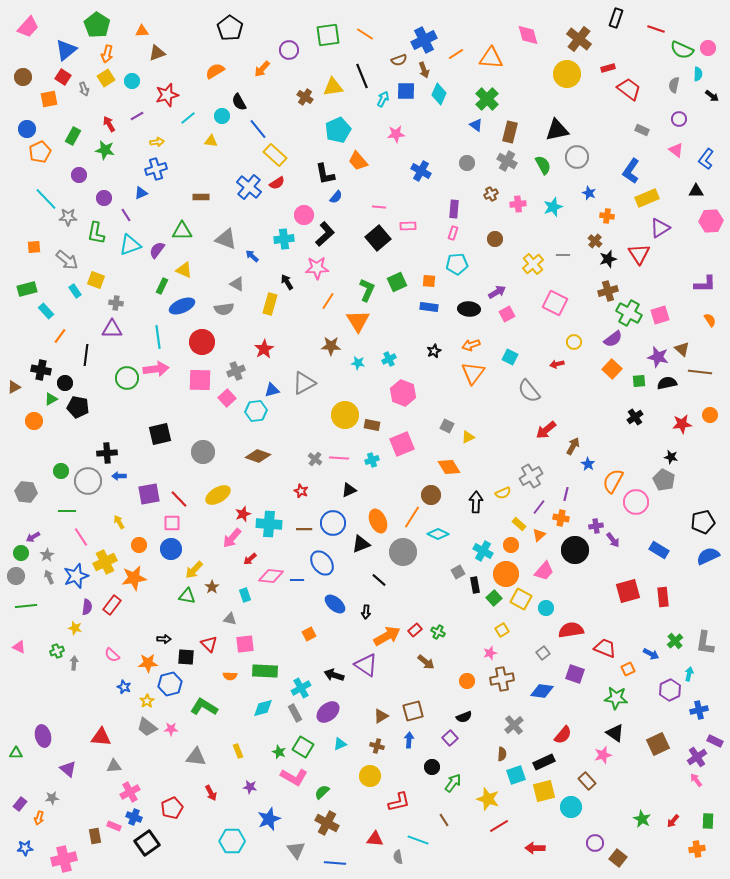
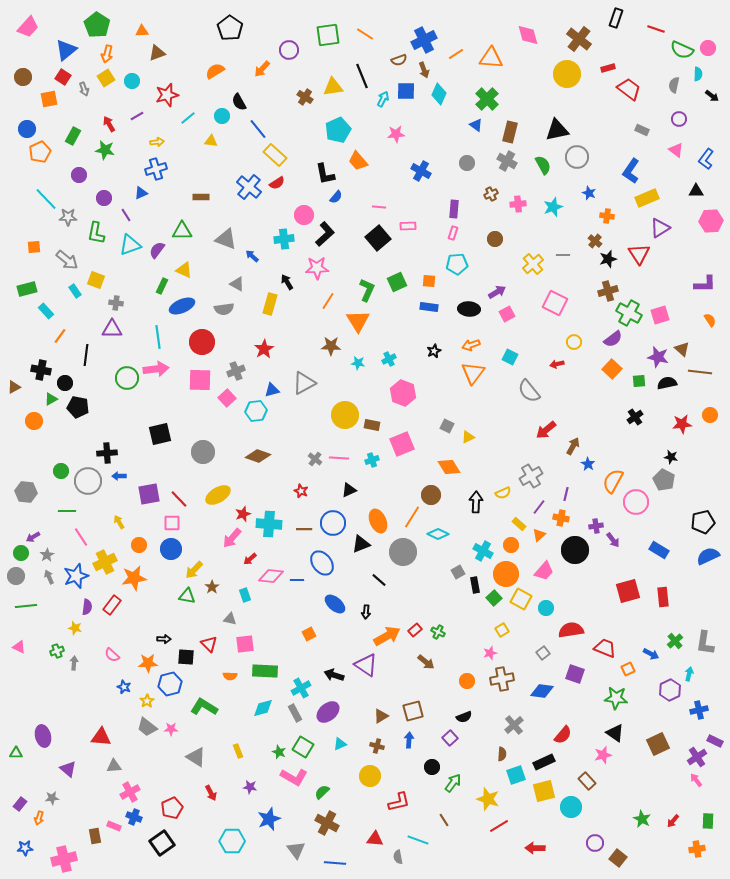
gray triangle at (196, 757): rotated 25 degrees clockwise
black square at (147, 843): moved 15 px right
